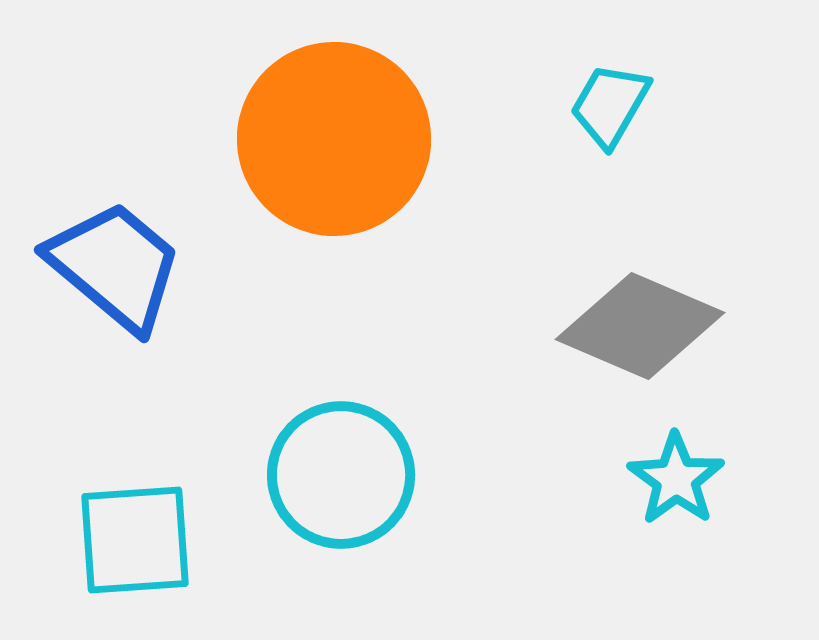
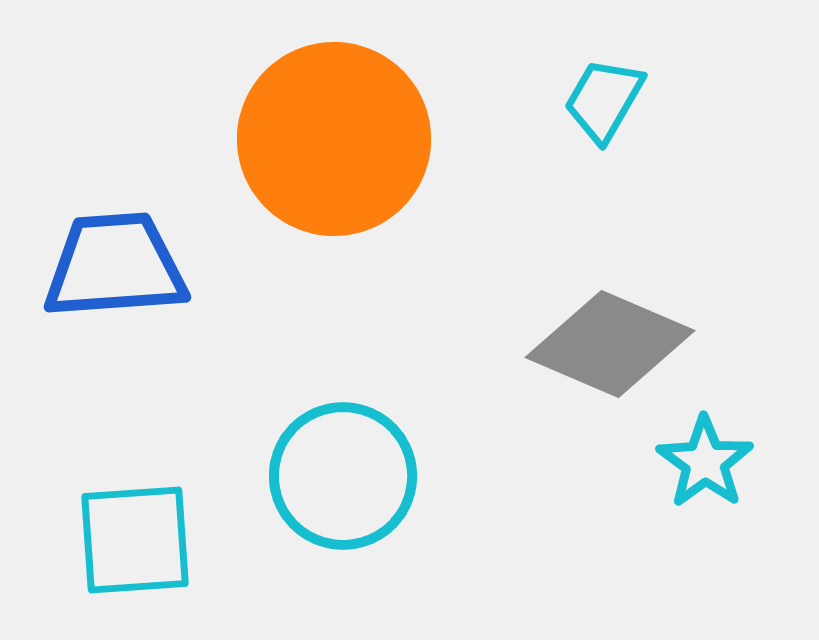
cyan trapezoid: moved 6 px left, 5 px up
blue trapezoid: rotated 44 degrees counterclockwise
gray diamond: moved 30 px left, 18 px down
cyan circle: moved 2 px right, 1 px down
cyan star: moved 29 px right, 17 px up
